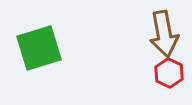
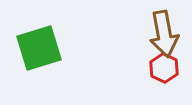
red hexagon: moved 5 px left, 5 px up
